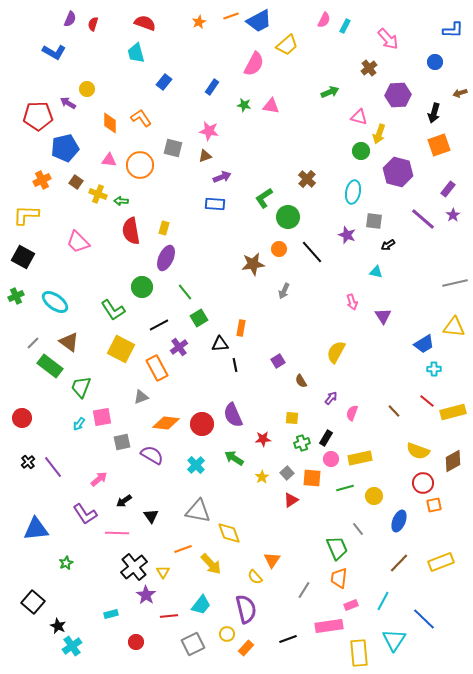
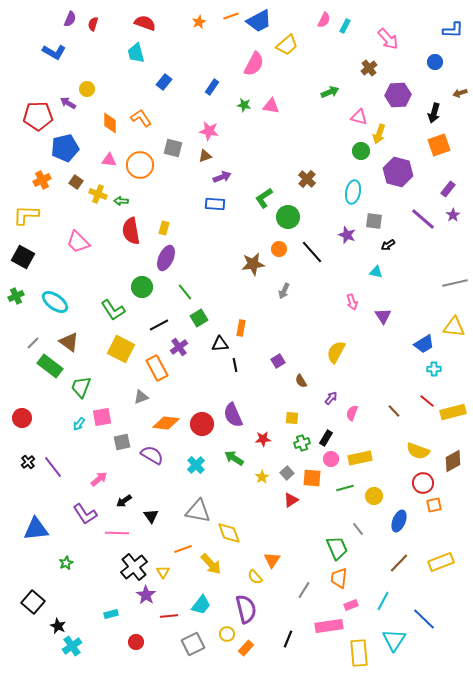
black line at (288, 639): rotated 48 degrees counterclockwise
